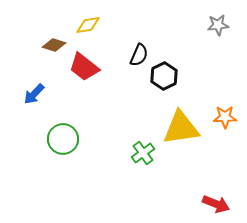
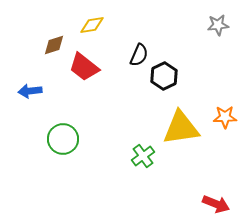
yellow diamond: moved 4 px right
brown diamond: rotated 35 degrees counterclockwise
blue arrow: moved 4 px left, 3 px up; rotated 40 degrees clockwise
green cross: moved 3 px down
